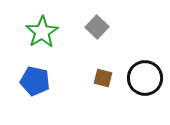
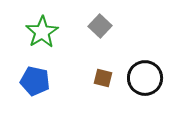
gray square: moved 3 px right, 1 px up
